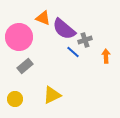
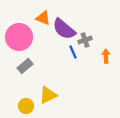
blue line: rotated 24 degrees clockwise
yellow triangle: moved 4 px left
yellow circle: moved 11 px right, 7 px down
